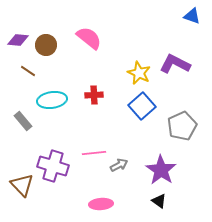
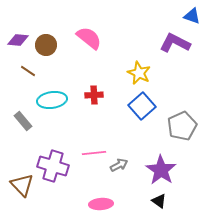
purple L-shape: moved 21 px up
